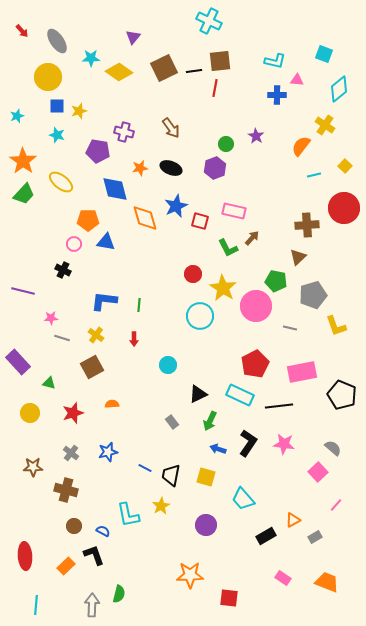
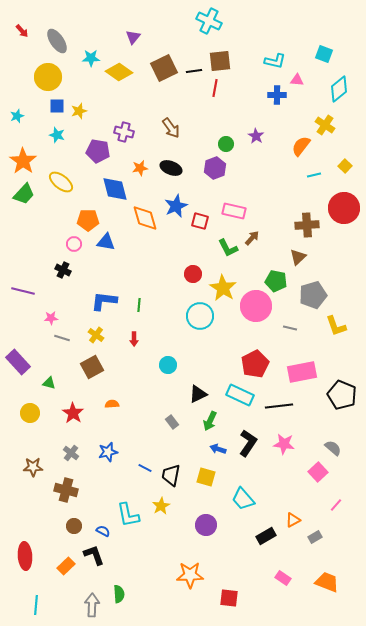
red star at (73, 413): rotated 20 degrees counterclockwise
green semicircle at (119, 594): rotated 18 degrees counterclockwise
